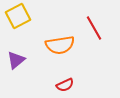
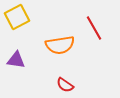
yellow square: moved 1 px left, 1 px down
purple triangle: rotated 48 degrees clockwise
red semicircle: rotated 60 degrees clockwise
